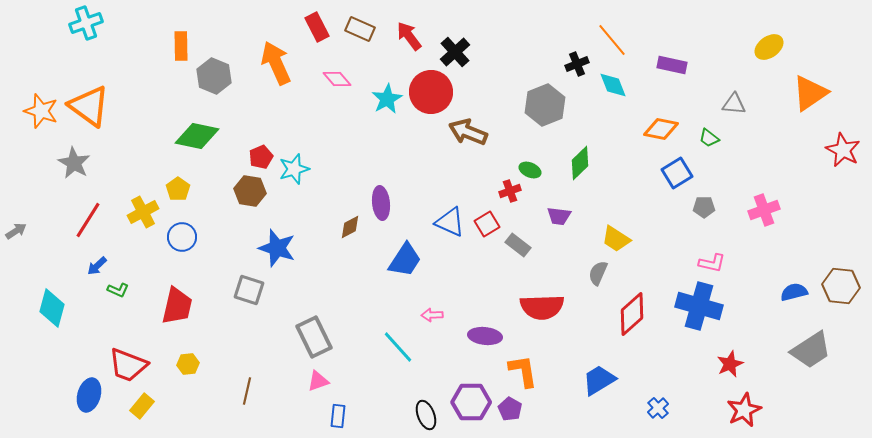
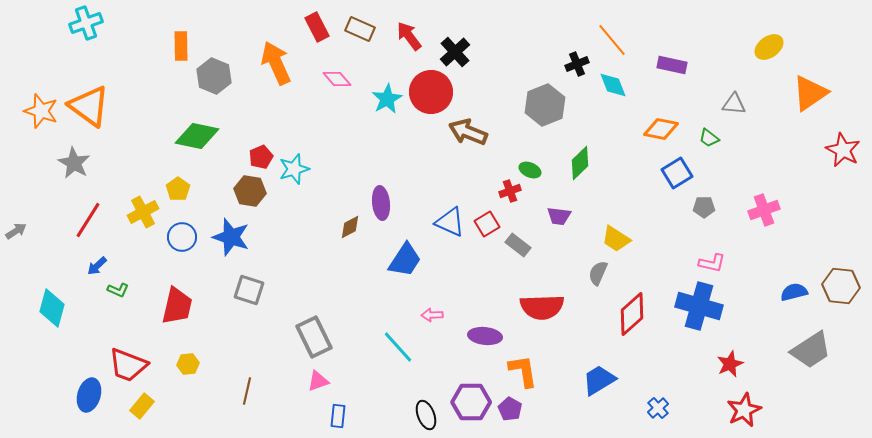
blue star at (277, 248): moved 46 px left, 11 px up
